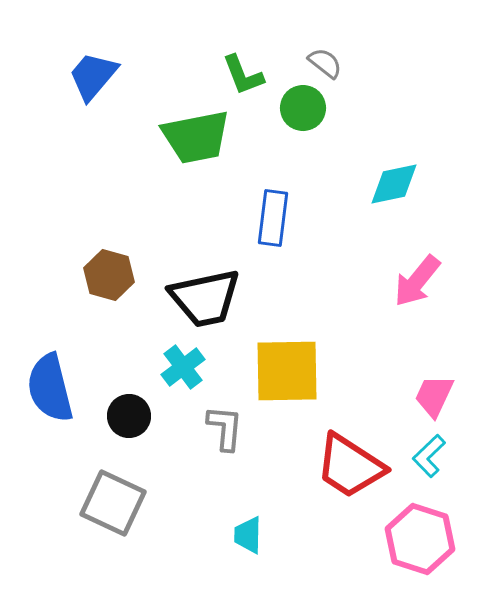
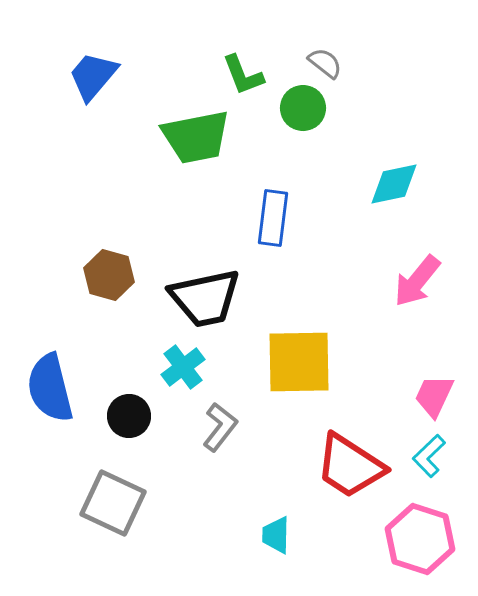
yellow square: moved 12 px right, 9 px up
gray L-shape: moved 5 px left, 1 px up; rotated 33 degrees clockwise
cyan trapezoid: moved 28 px right
